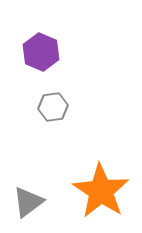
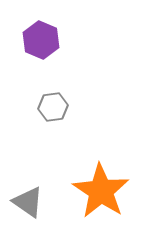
purple hexagon: moved 12 px up
gray triangle: rotated 48 degrees counterclockwise
